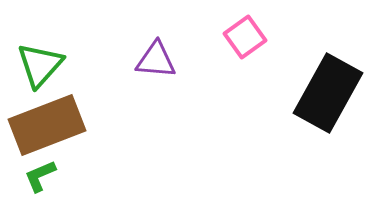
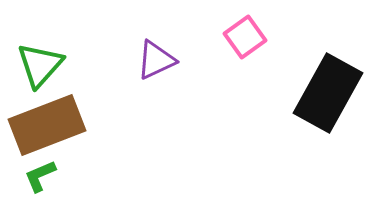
purple triangle: rotated 30 degrees counterclockwise
